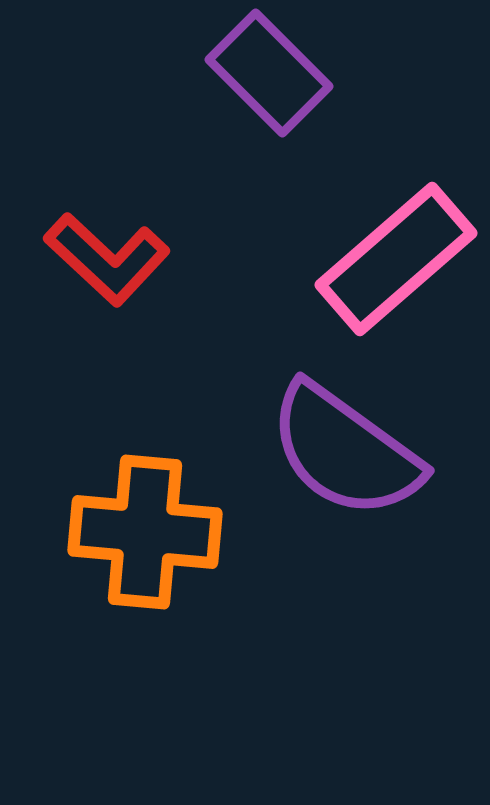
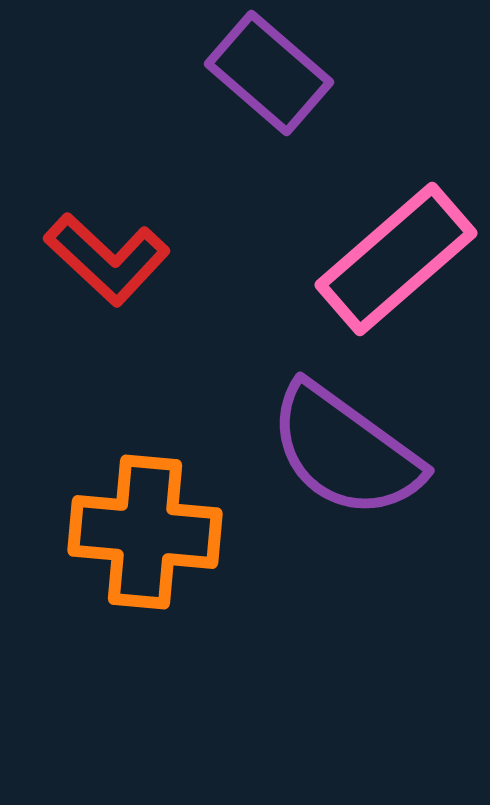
purple rectangle: rotated 4 degrees counterclockwise
